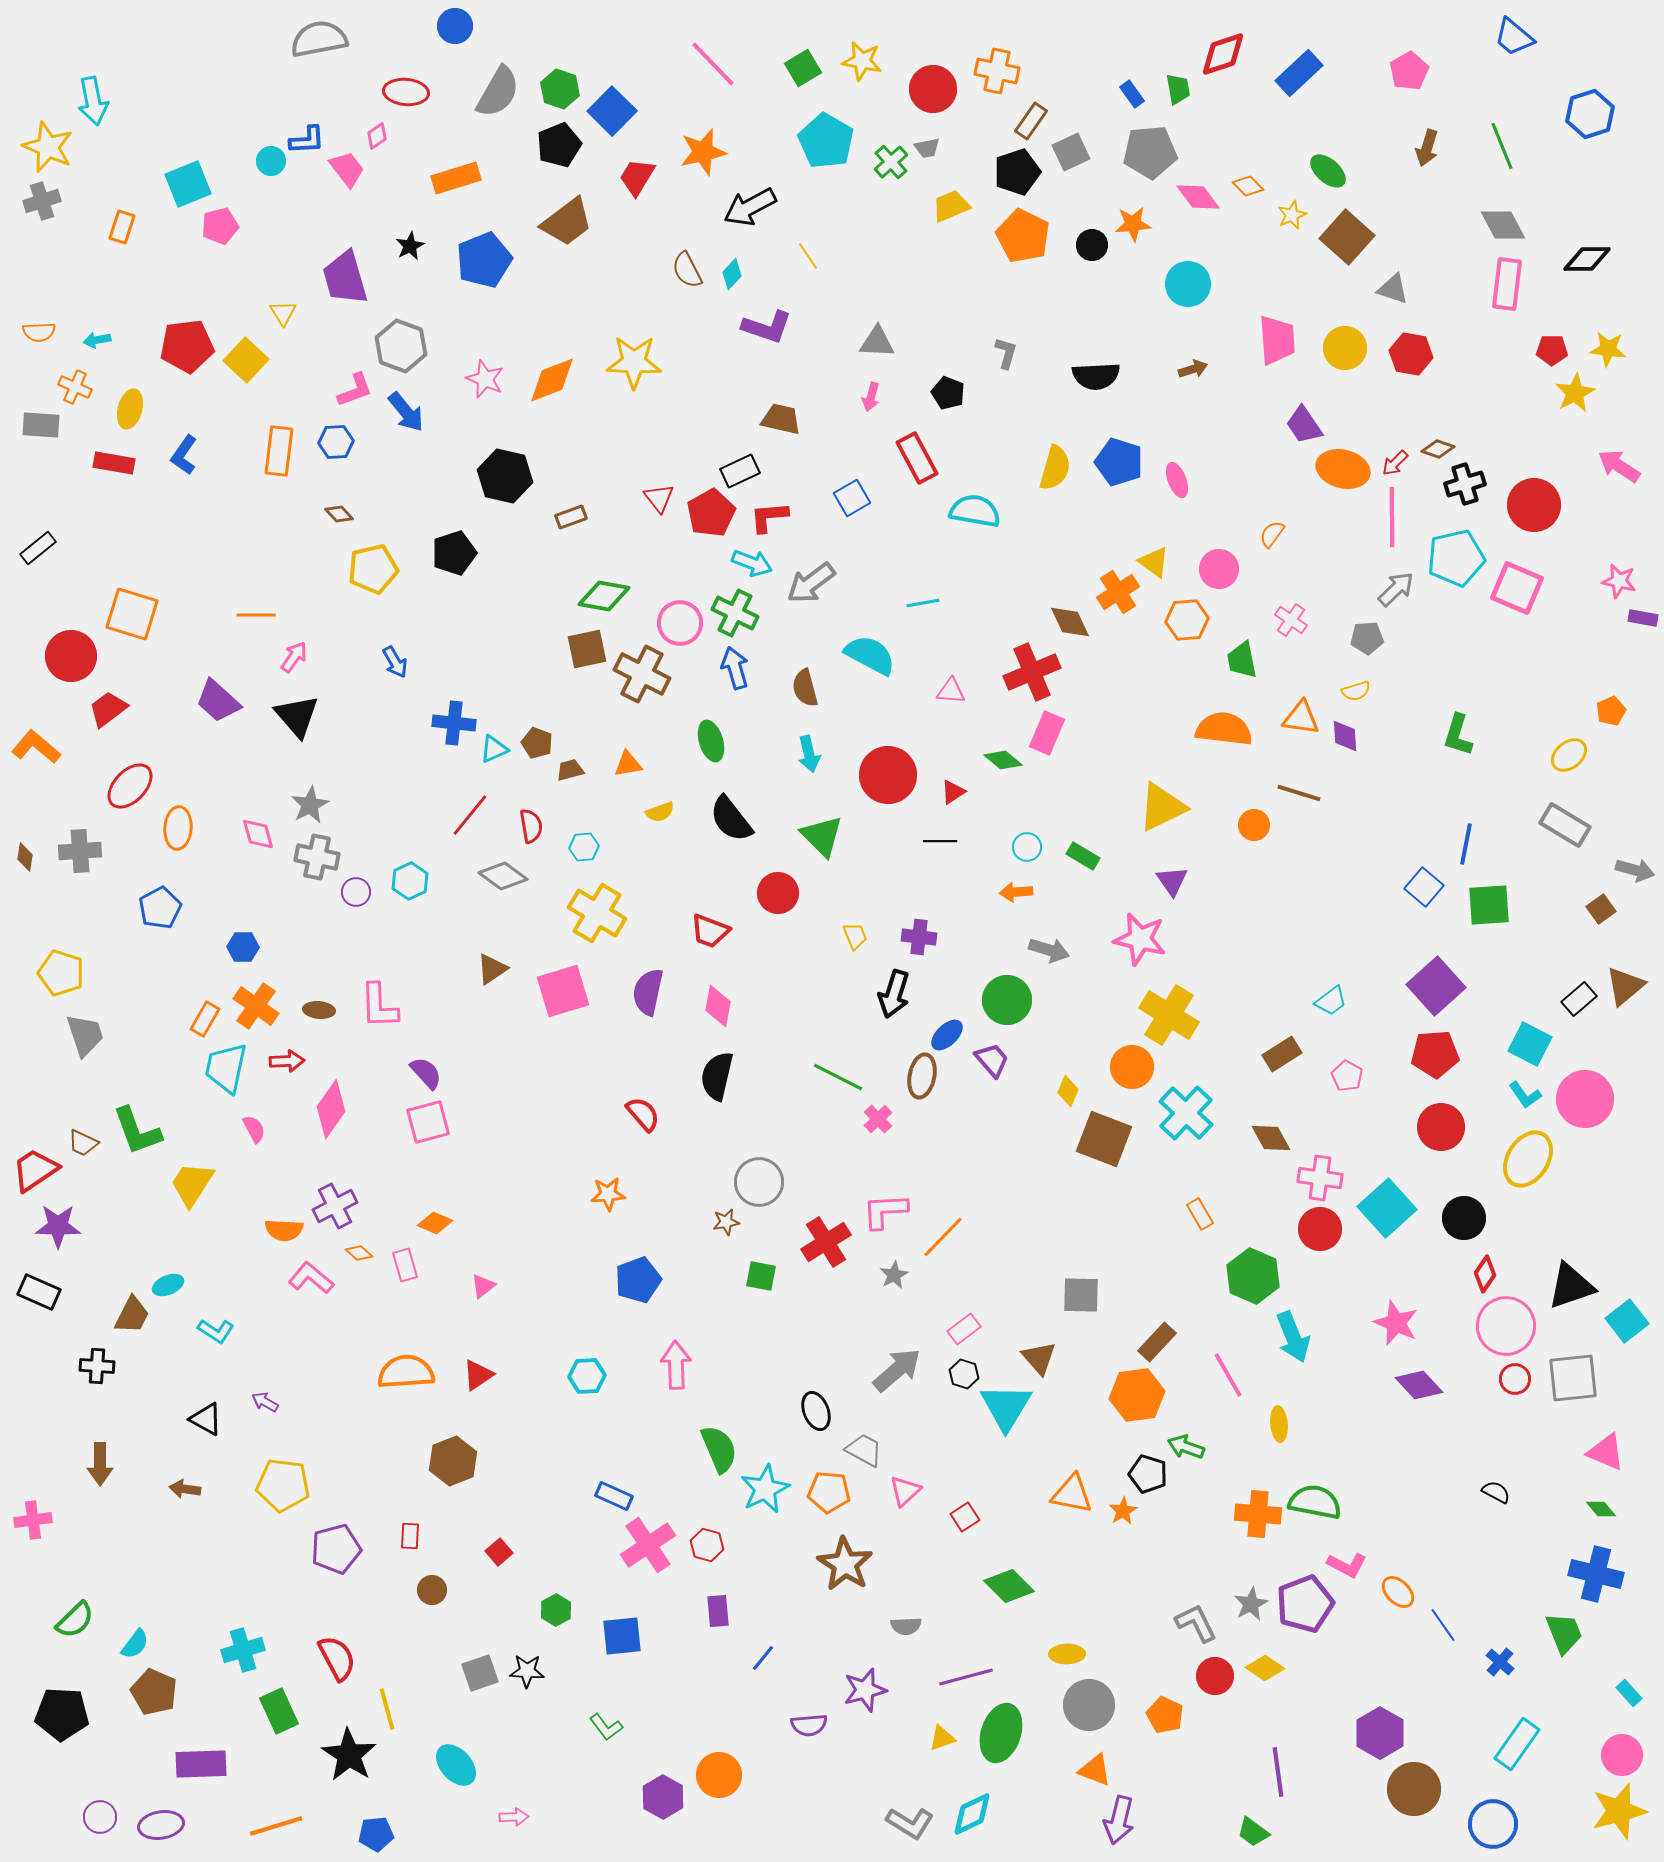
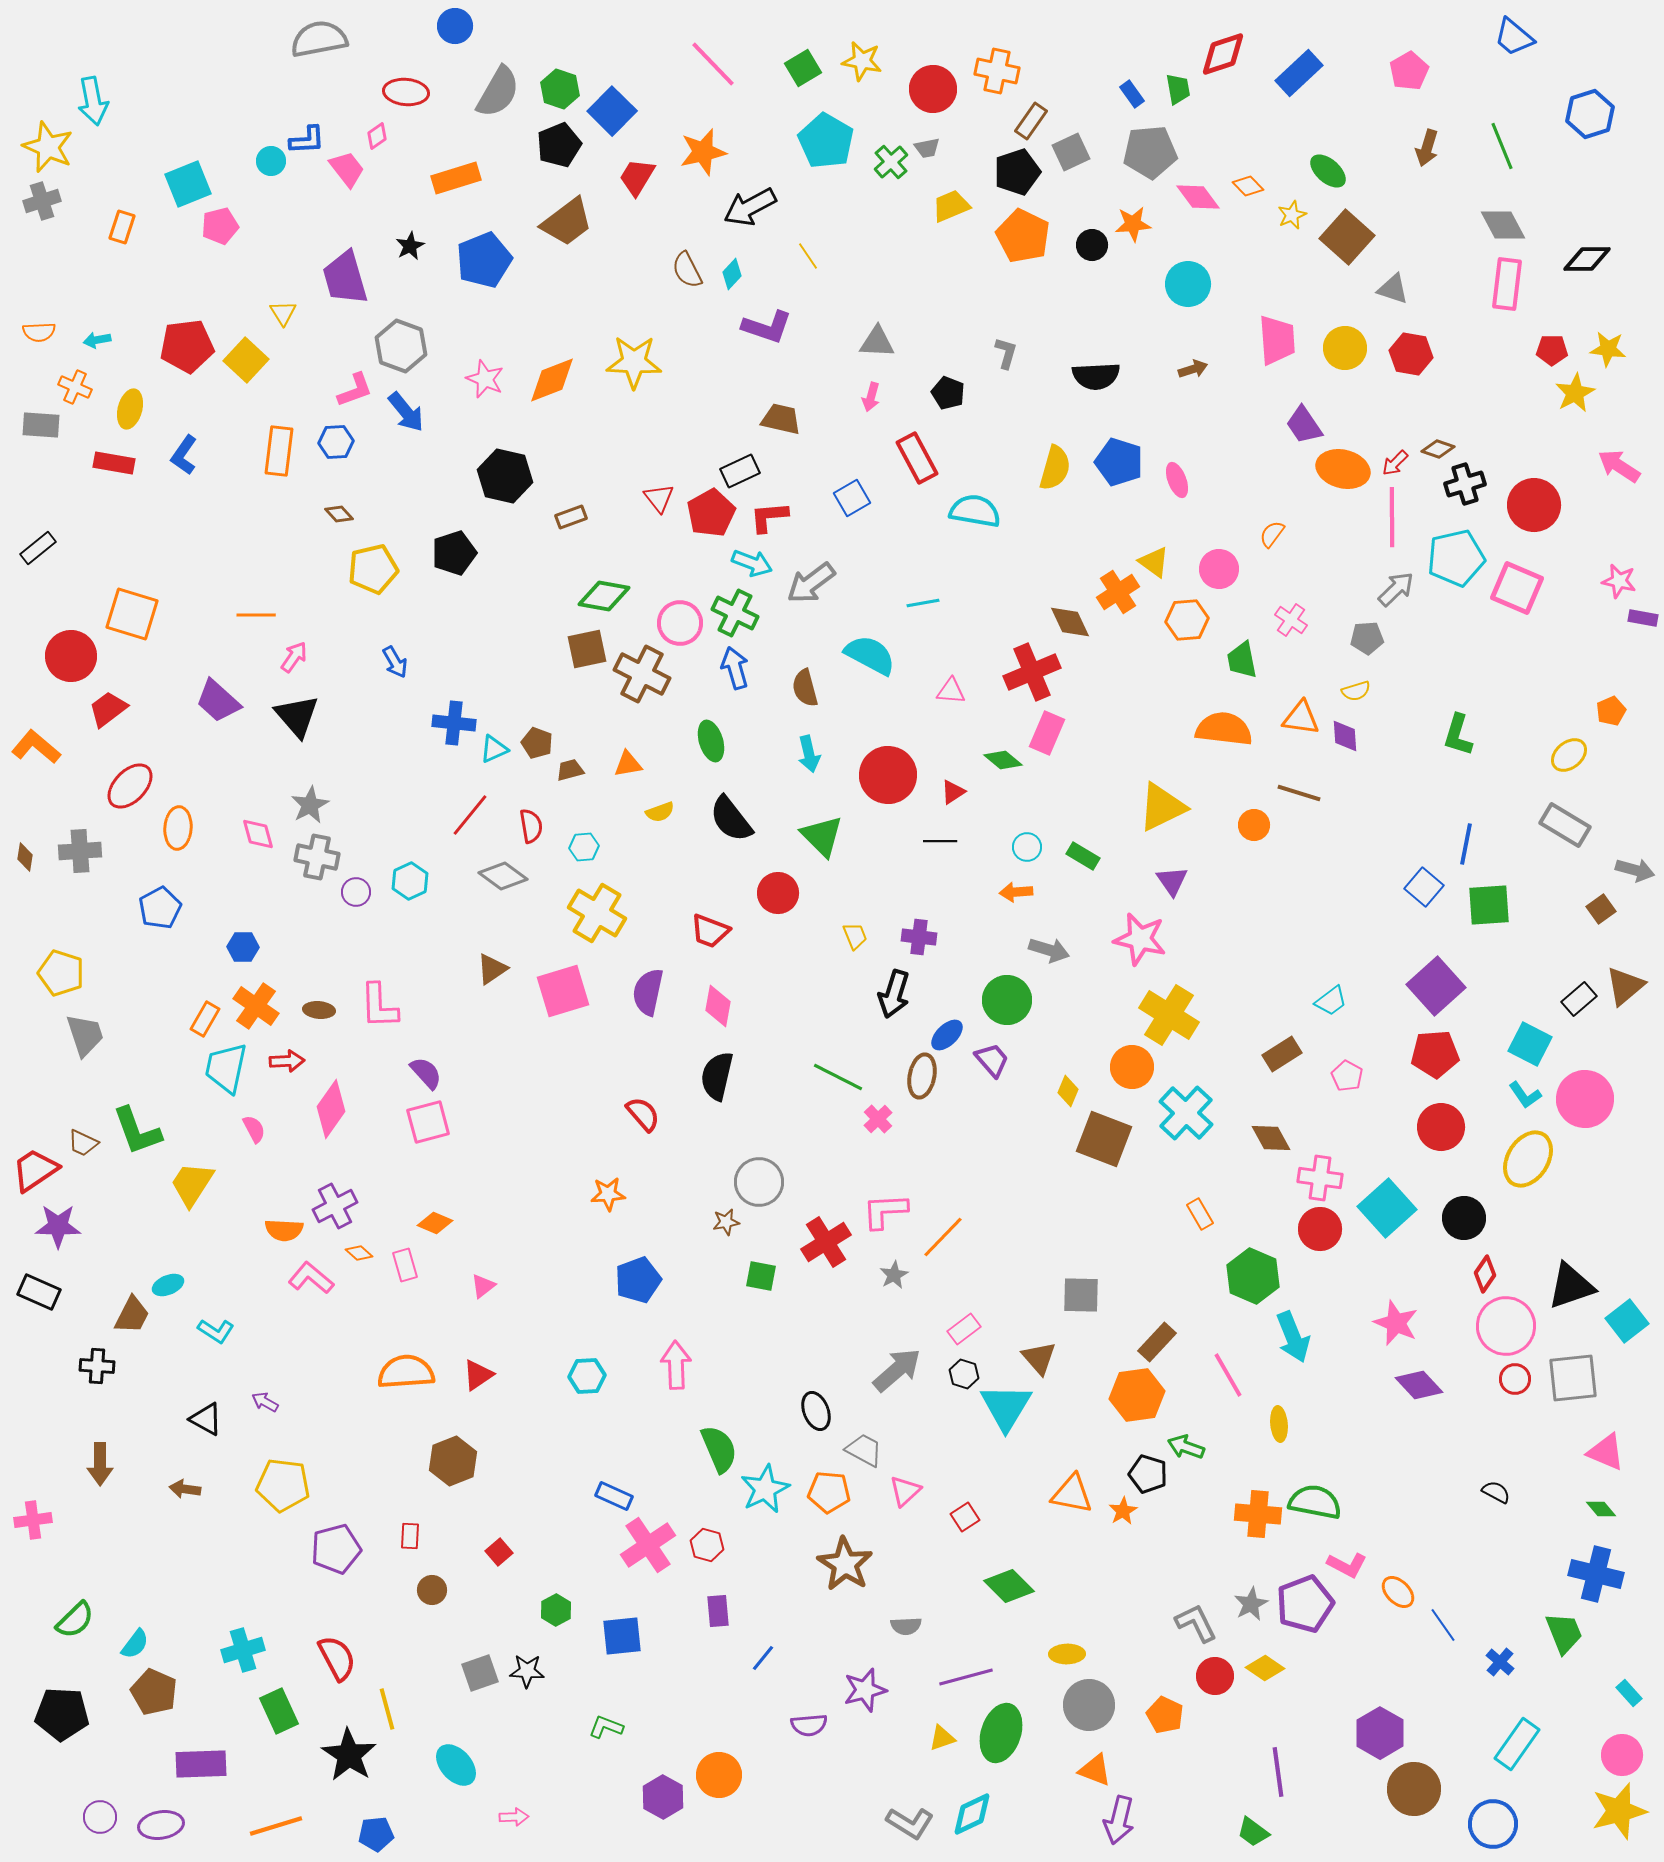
green L-shape at (606, 1727): rotated 148 degrees clockwise
